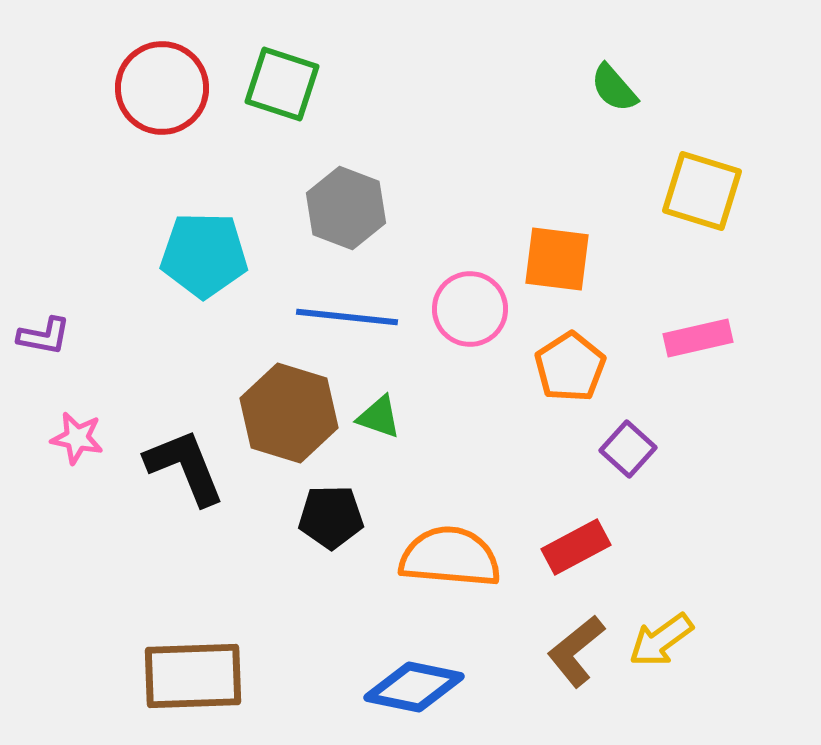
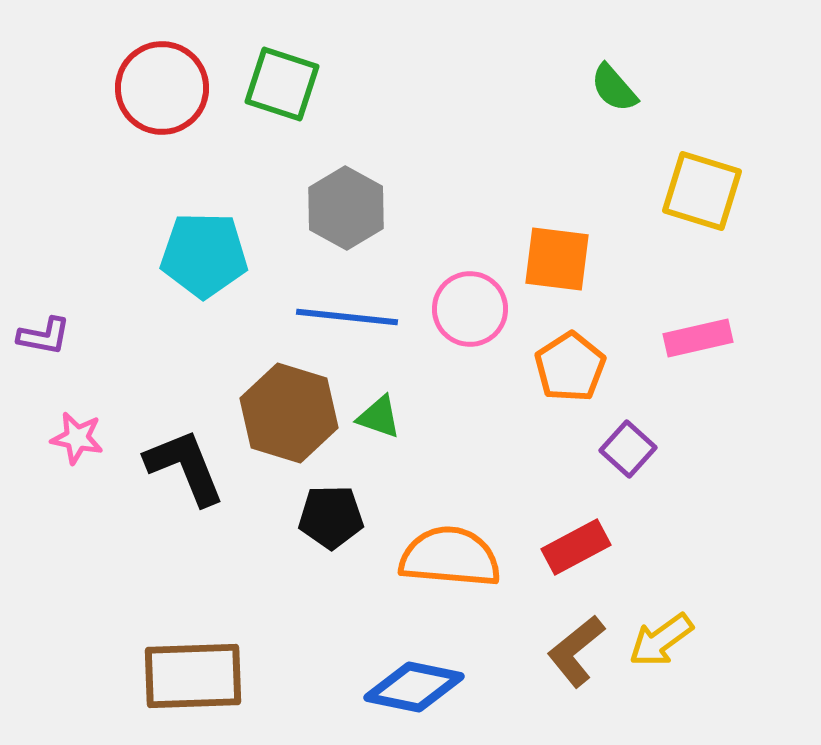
gray hexagon: rotated 8 degrees clockwise
